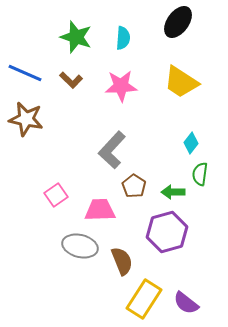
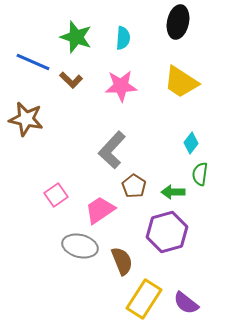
black ellipse: rotated 24 degrees counterclockwise
blue line: moved 8 px right, 11 px up
pink trapezoid: rotated 32 degrees counterclockwise
